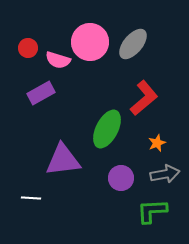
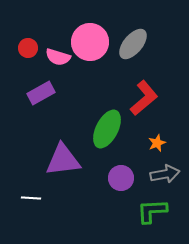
pink semicircle: moved 3 px up
